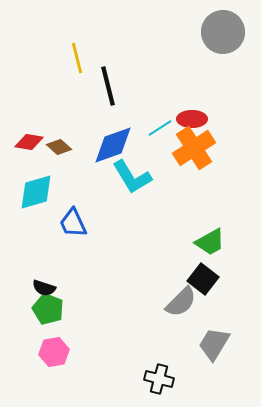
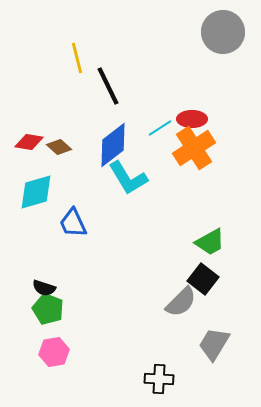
black line: rotated 12 degrees counterclockwise
blue diamond: rotated 18 degrees counterclockwise
cyan L-shape: moved 4 px left, 1 px down
black cross: rotated 12 degrees counterclockwise
